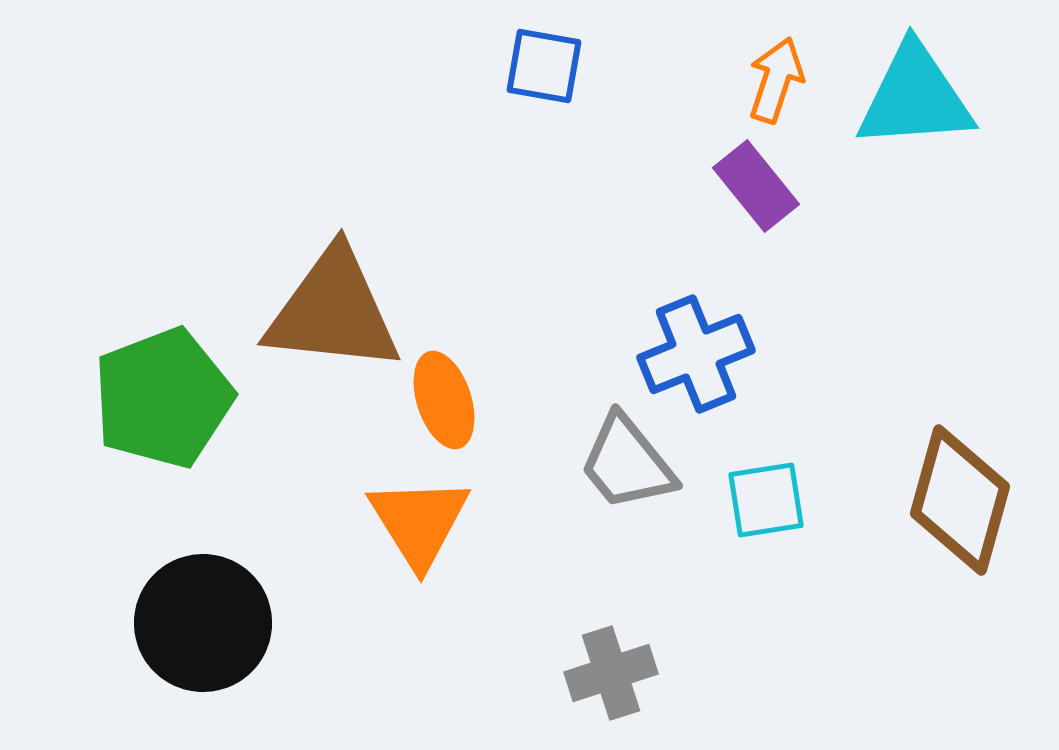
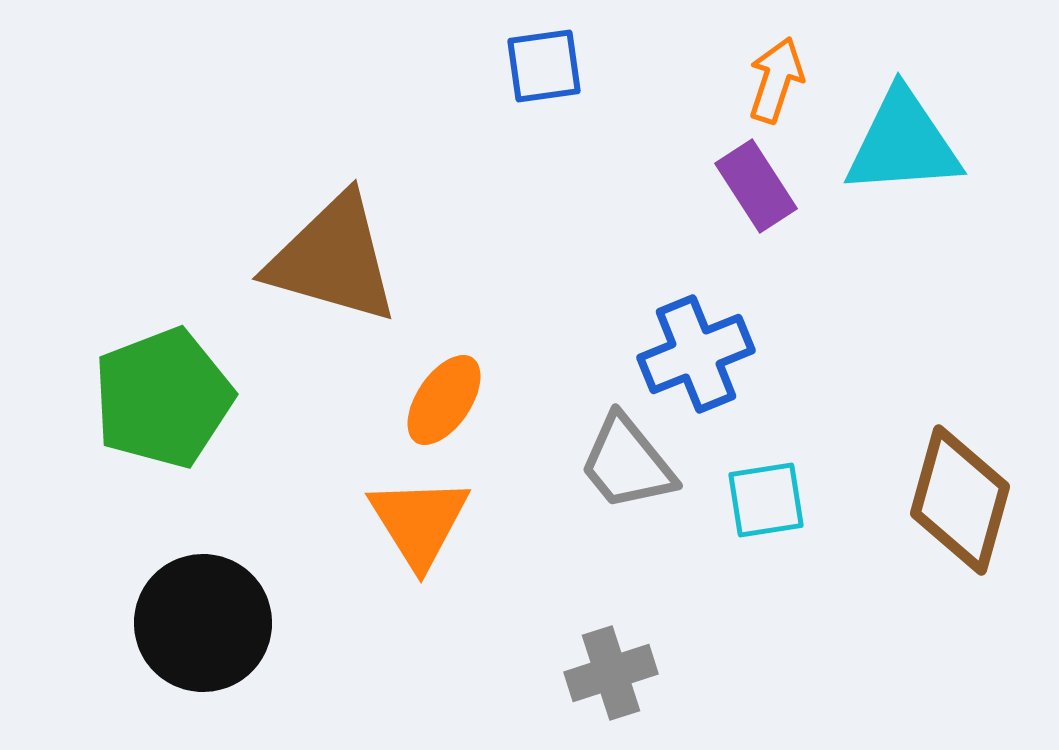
blue square: rotated 18 degrees counterclockwise
cyan triangle: moved 12 px left, 46 px down
purple rectangle: rotated 6 degrees clockwise
brown triangle: moved 52 px up; rotated 10 degrees clockwise
orange ellipse: rotated 52 degrees clockwise
